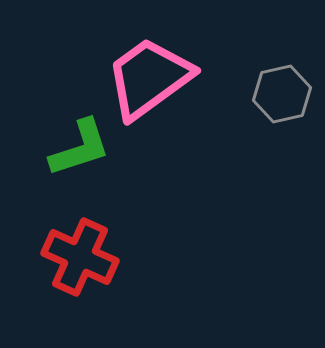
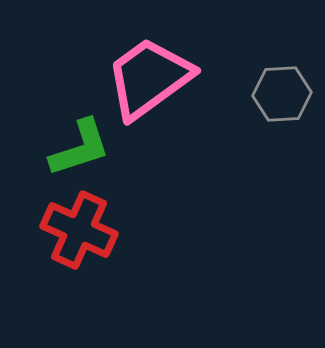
gray hexagon: rotated 10 degrees clockwise
red cross: moved 1 px left, 27 px up
